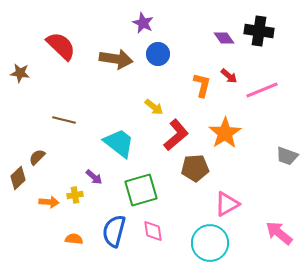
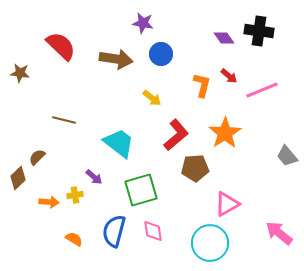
purple star: rotated 15 degrees counterclockwise
blue circle: moved 3 px right
yellow arrow: moved 2 px left, 9 px up
gray trapezoid: rotated 30 degrees clockwise
orange semicircle: rotated 24 degrees clockwise
